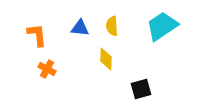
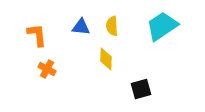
blue triangle: moved 1 px right, 1 px up
